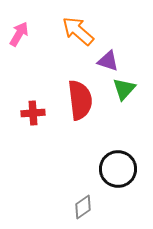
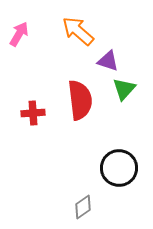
black circle: moved 1 px right, 1 px up
